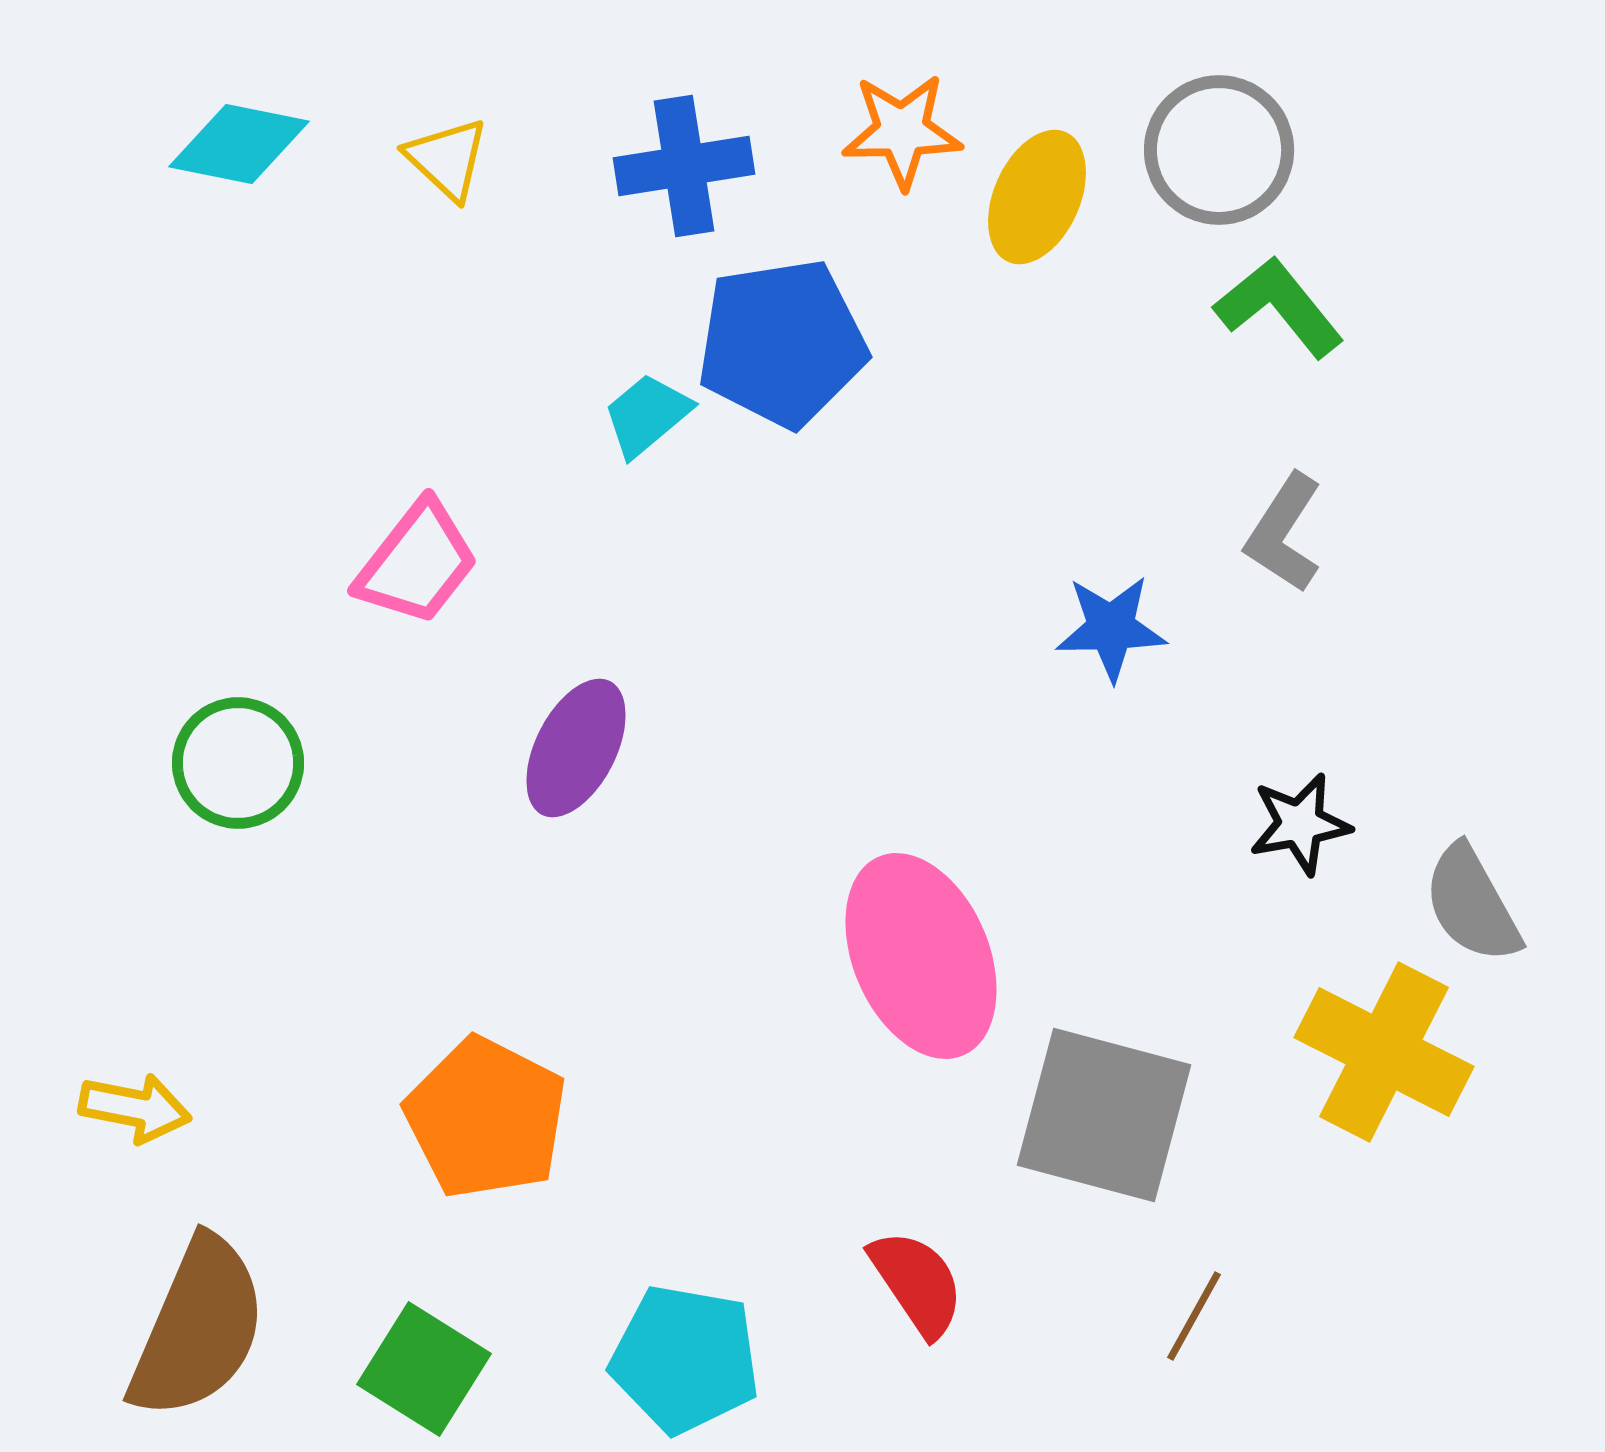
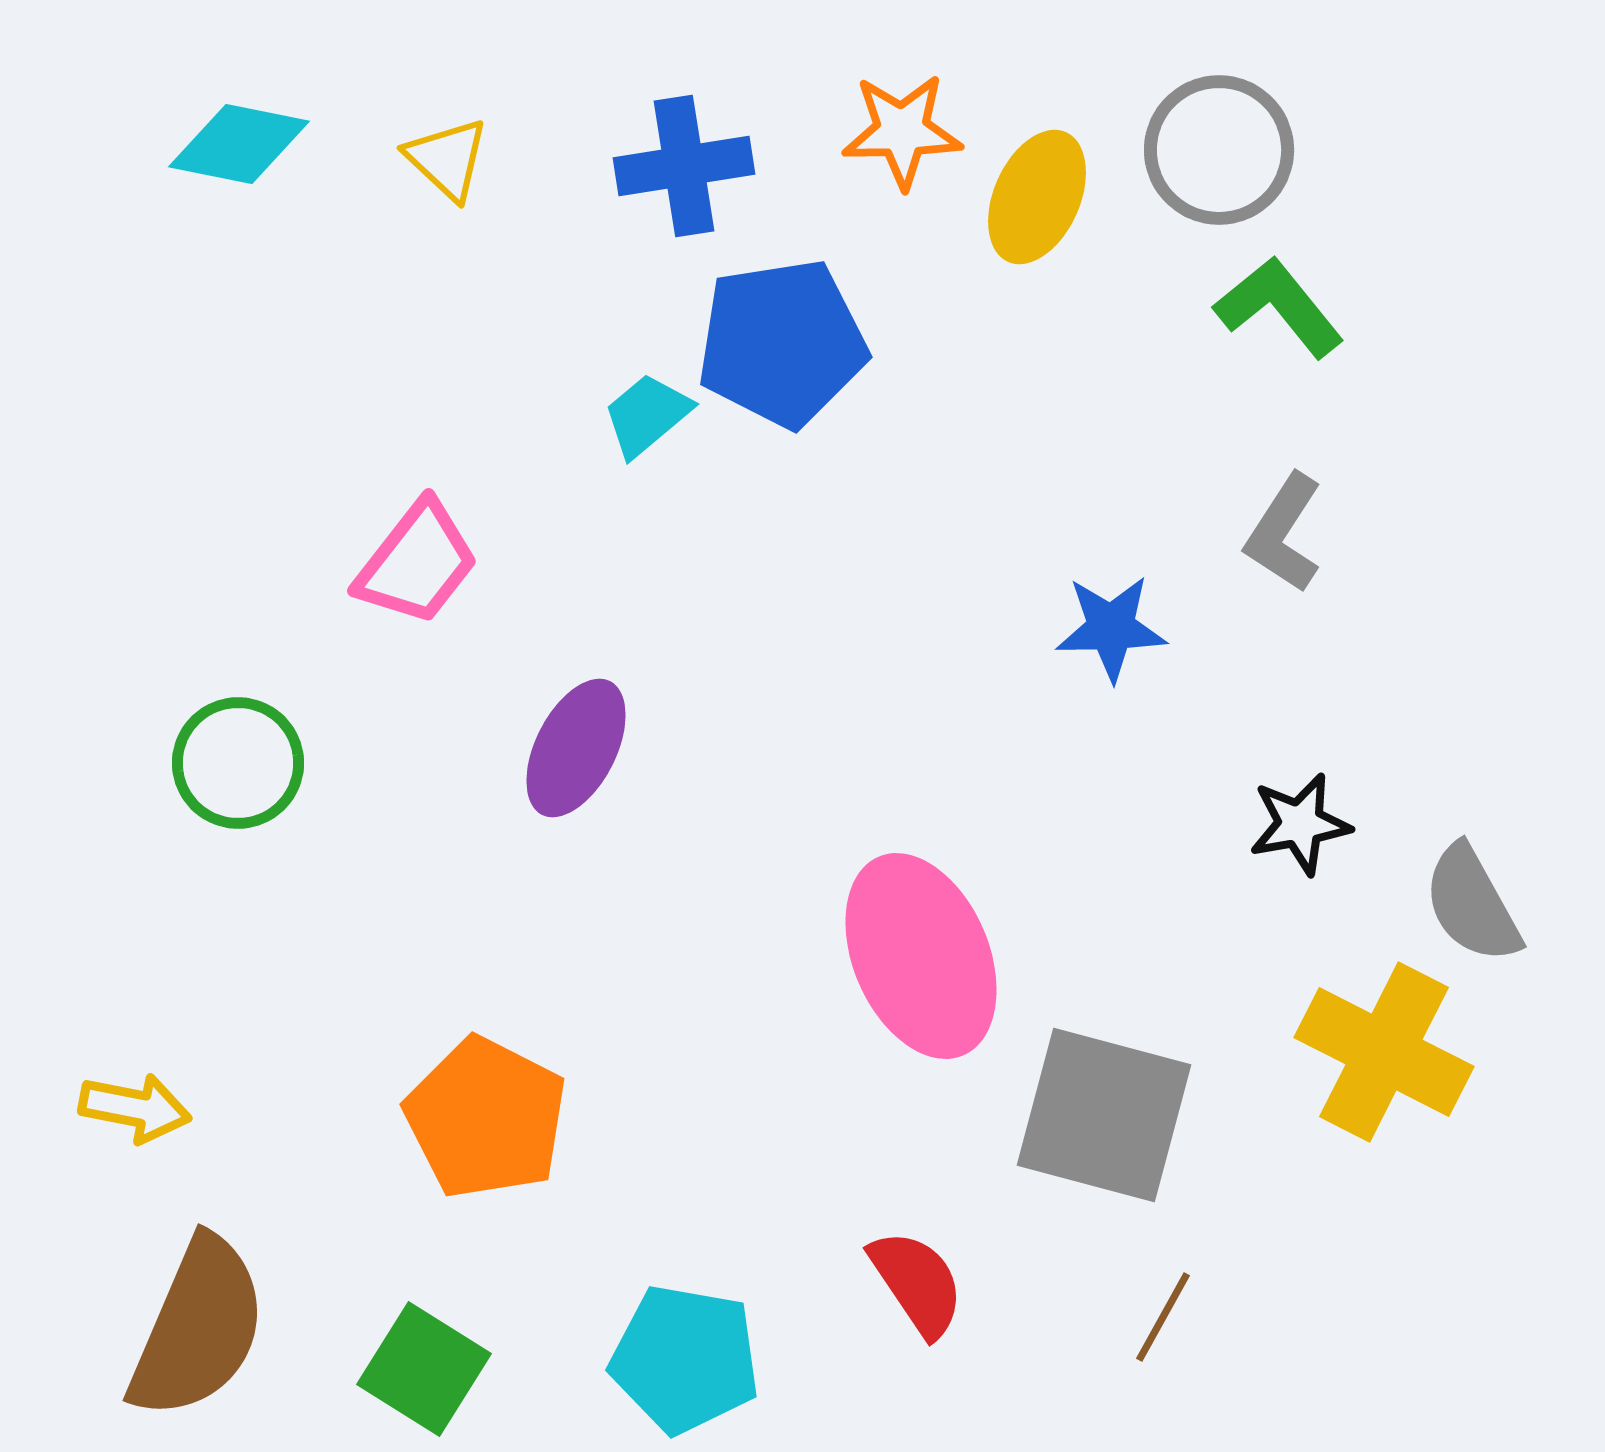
brown line: moved 31 px left, 1 px down
